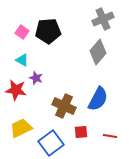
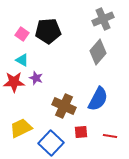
pink square: moved 2 px down
red star: moved 2 px left, 8 px up; rotated 10 degrees counterclockwise
blue square: rotated 10 degrees counterclockwise
